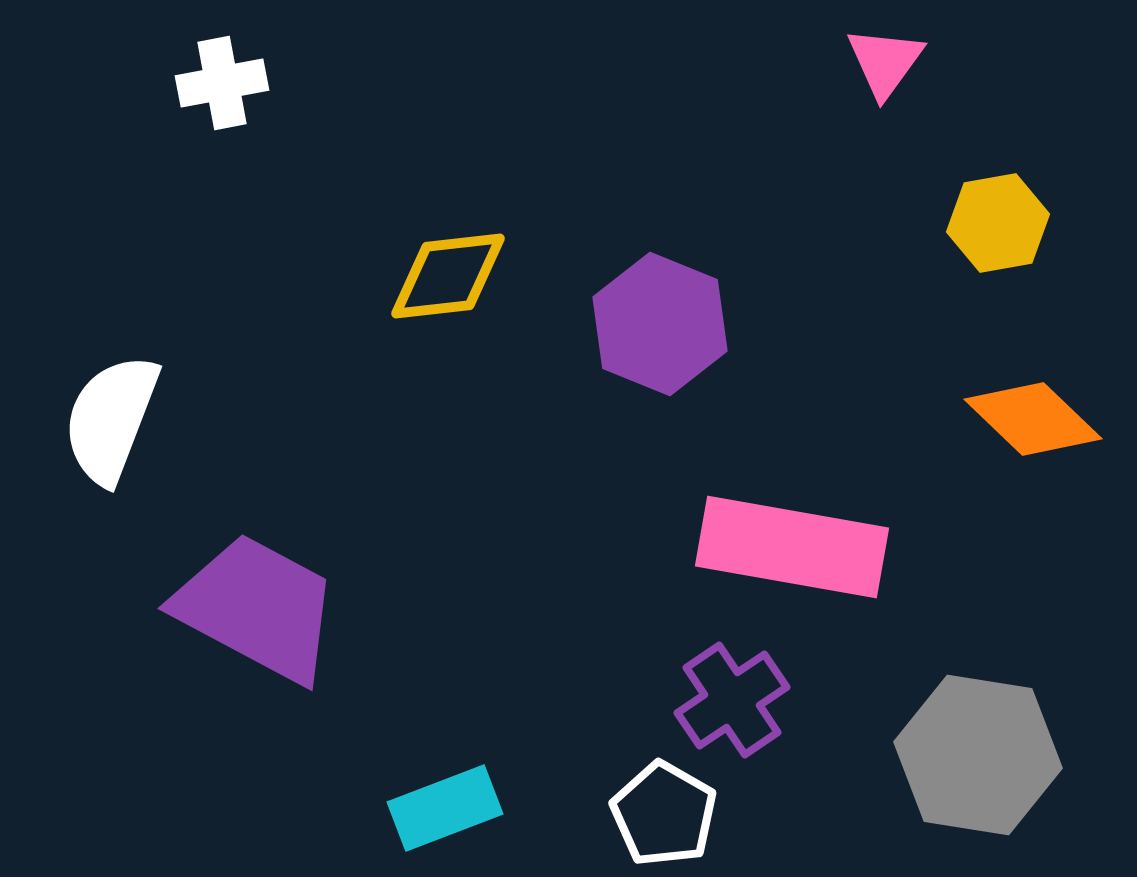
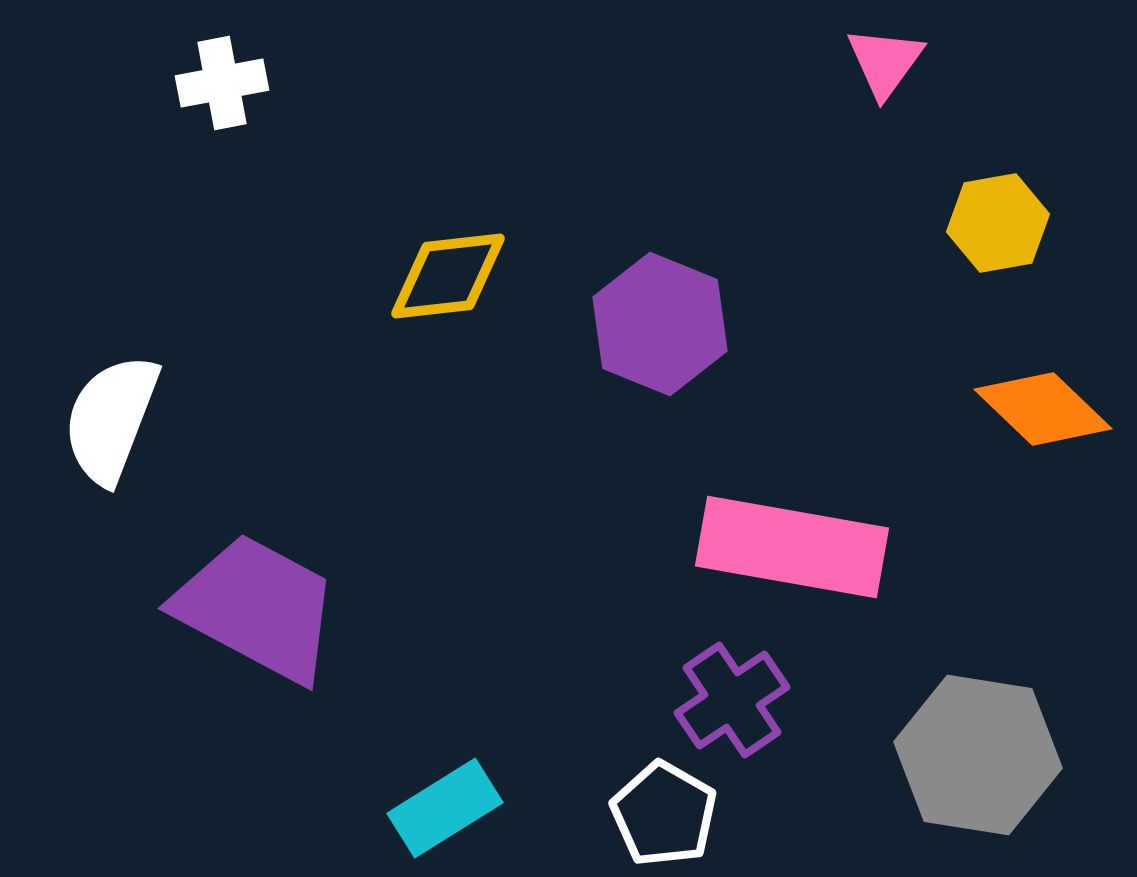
orange diamond: moved 10 px right, 10 px up
cyan rectangle: rotated 11 degrees counterclockwise
